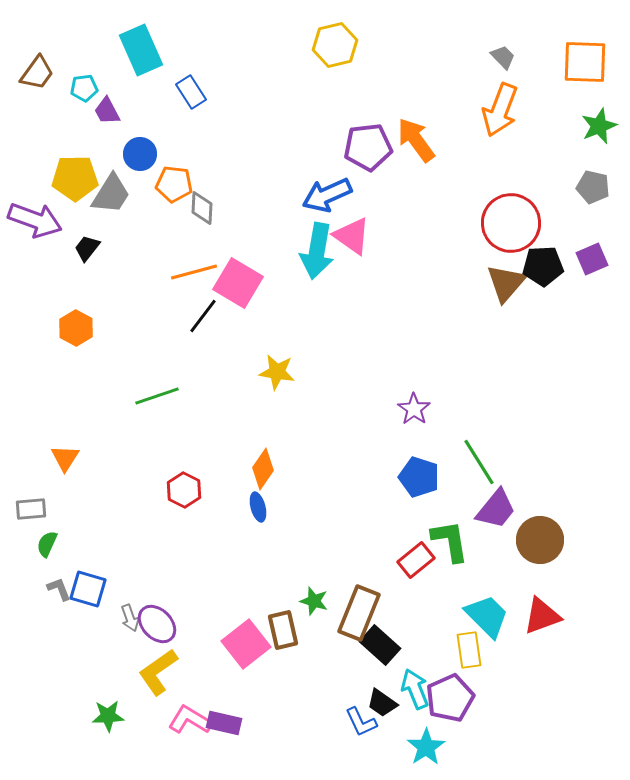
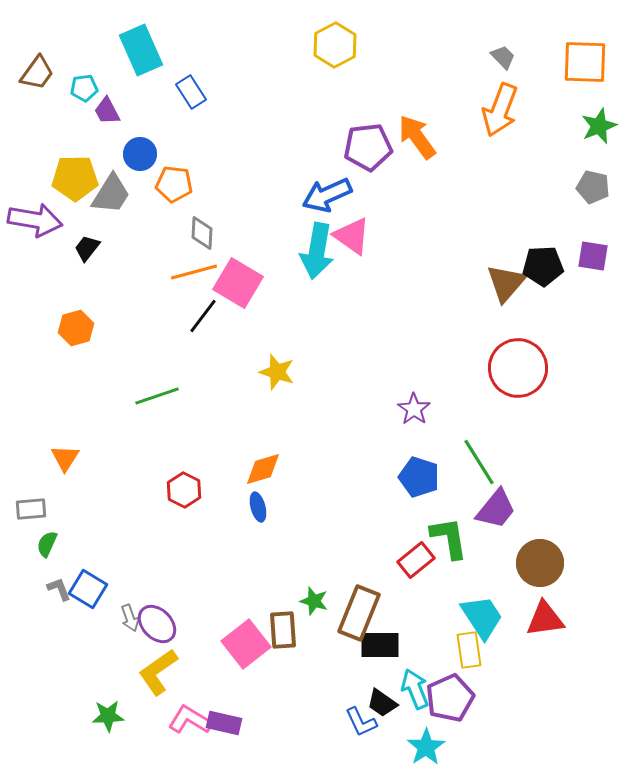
yellow hexagon at (335, 45): rotated 15 degrees counterclockwise
orange arrow at (416, 140): moved 1 px right, 3 px up
gray diamond at (202, 208): moved 25 px down
purple arrow at (35, 220): rotated 10 degrees counterclockwise
red circle at (511, 223): moved 7 px right, 145 px down
purple square at (592, 259): moved 1 px right, 3 px up; rotated 32 degrees clockwise
orange hexagon at (76, 328): rotated 16 degrees clockwise
yellow star at (277, 372): rotated 9 degrees clockwise
orange diamond at (263, 469): rotated 39 degrees clockwise
brown circle at (540, 540): moved 23 px down
green L-shape at (450, 541): moved 1 px left, 3 px up
blue square at (88, 589): rotated 15 degrees clockwise
cyan trapezoid at (487, 616): moved 5 px left, 1 px down; rotated 12 degrees clockwise
red triangle at (542, 616): moved 3 px right, 3 px down; rotated 12 degrees clockwise
brown rectangle at (283, 630): rotated 9 degrees clockwise
black rectangle at (380, 645): rotated 42 degrees counterclockwise
